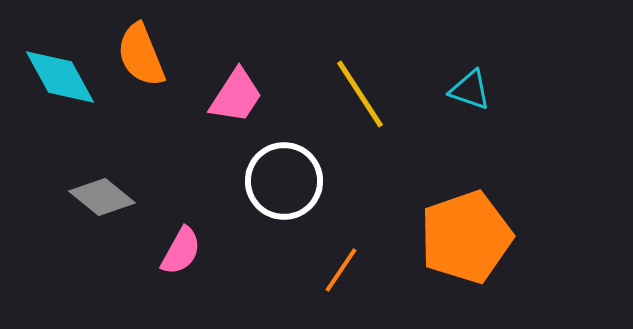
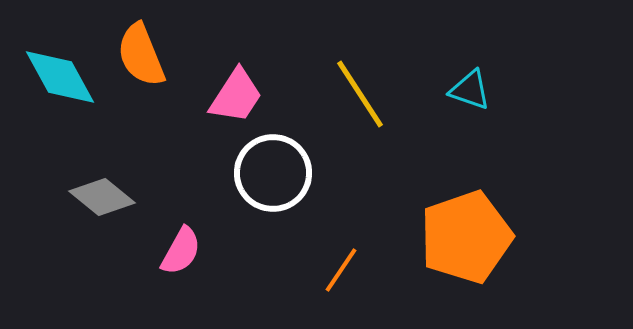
white circle: moved 11 px left, 8 px up
